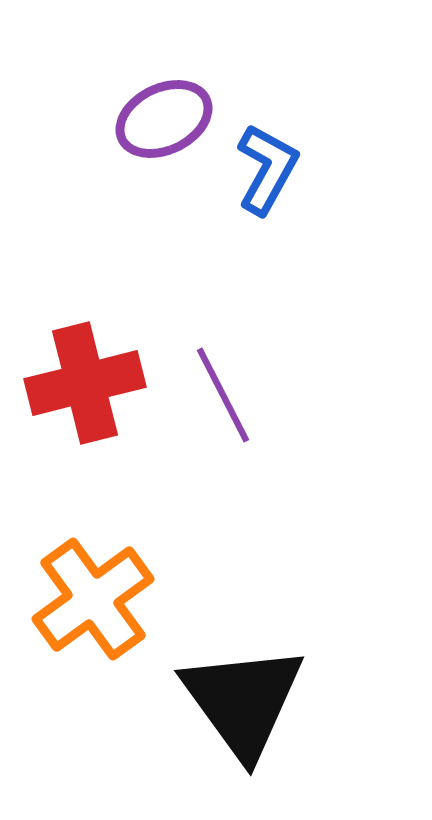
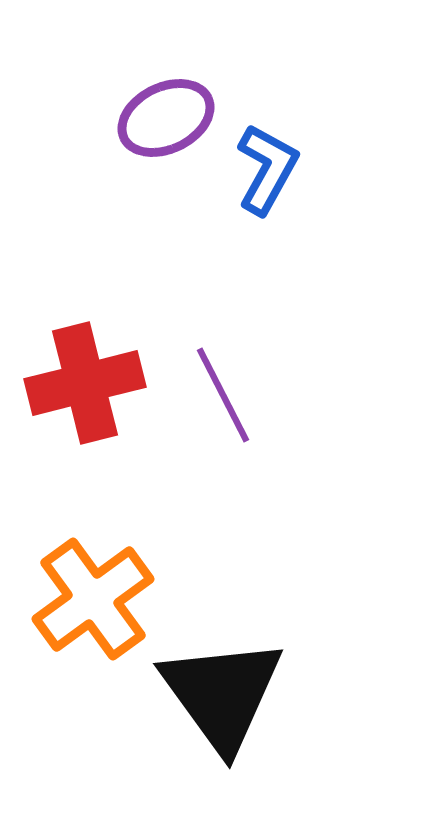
purple ellipse: moved 2 px right, 1 px up
black triangle: moved 21 px left, 7 px up
